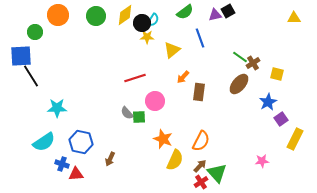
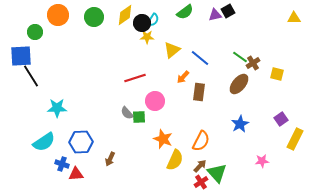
green circle at (96, 16): moved 2 px left, 1 px down
blue line at (200, 38): moved 20 px down; rotated 30 degrees counterclockwise
blue star at (268, 102): moved 28 px left, 22 px down
blue hexagon at (81, 142): rotated 15 degrees counterclockwise
